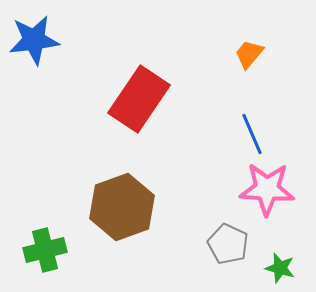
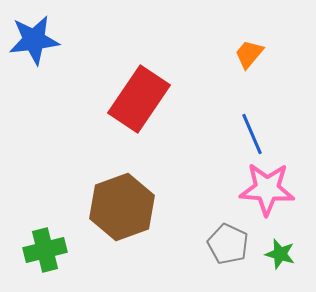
green star: moved 14 px up
